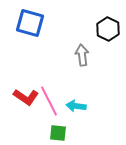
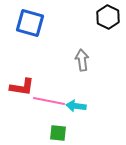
black hexagon: moved 12 px up
gray arrow: moved 5 px down
red L-shape: moved 4 px left, 10 px up; rotated 25 degrees counterclockwise
pink line: rotated 52 degrees counterclockwise
